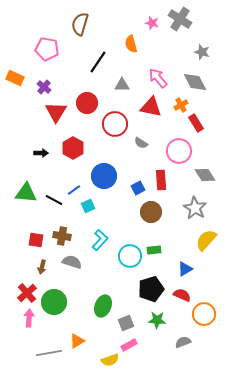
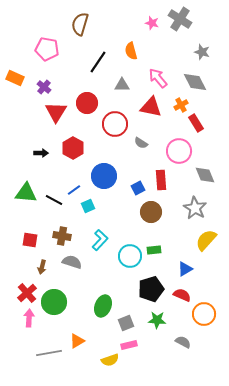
orange semicircle at (131, 44): moved 7 px down
gray diamond at (205, 175): rotated 10 degrees clockwise
red square at (36, 240): moved 6 px left
gray semicircle at (183, 342): rotated 49 degrees clockwise
pink rectangle at (129, 345): rotated 14 degrees clockwise
